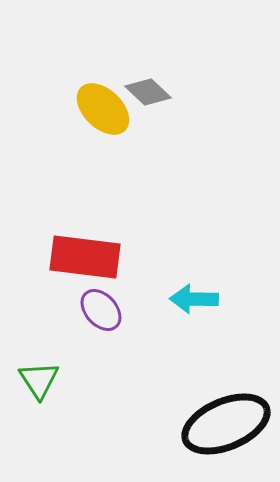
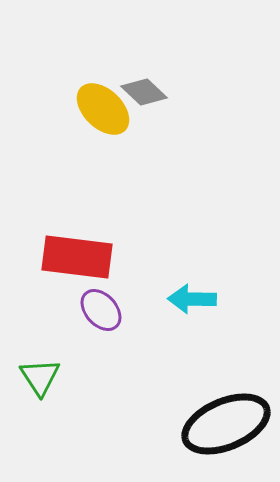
gray diamond: moved 4 px left
red rectangle: moved 8 px left
cyan arrow: moved 2 px left
green triangle: moved 1 px right, 3 px up
